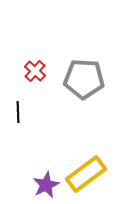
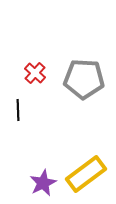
red cross: moved 2 px down
black line: moved 2 px up
purple star: moved 3 px left, 2 px up
